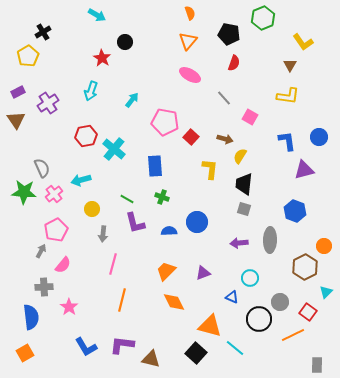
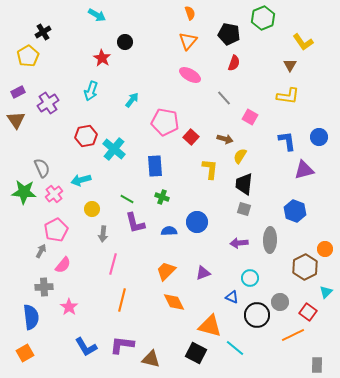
orange circle at (324, 246): moved 1 px right, 3 px down
black circle at (259, 319): moved 2 px left, 4 px up
black square at (196, 353): rotated 15 degrees counterclockwise
